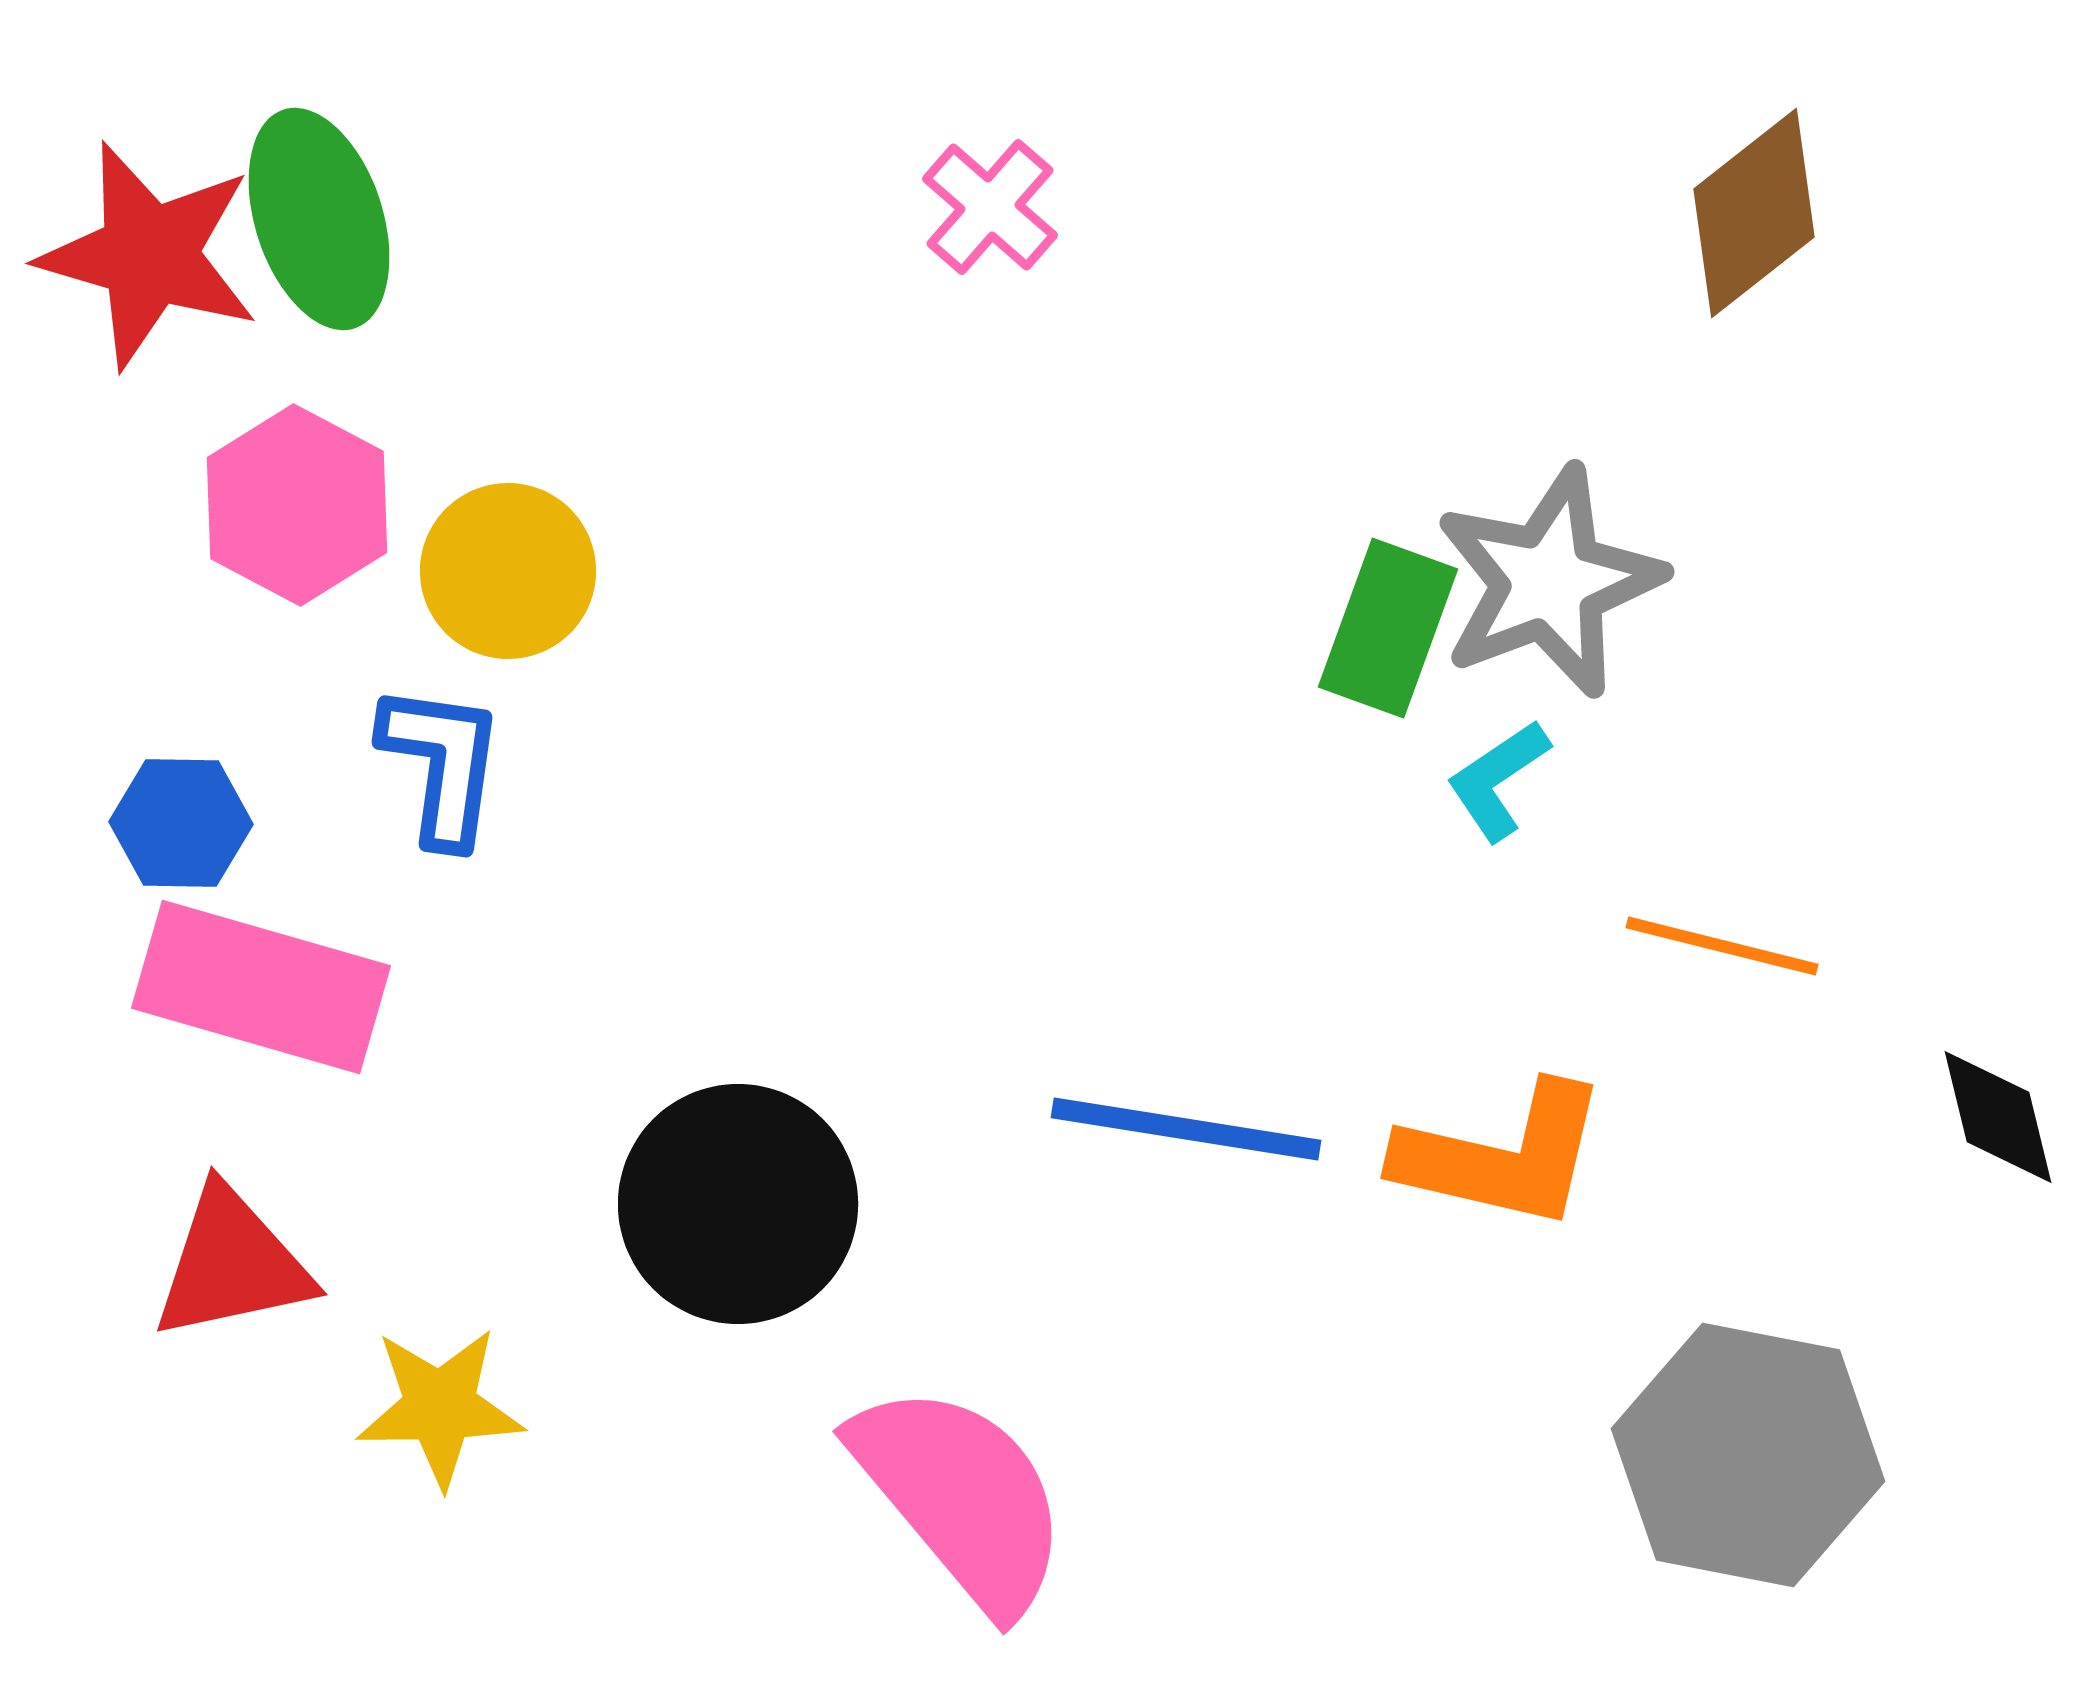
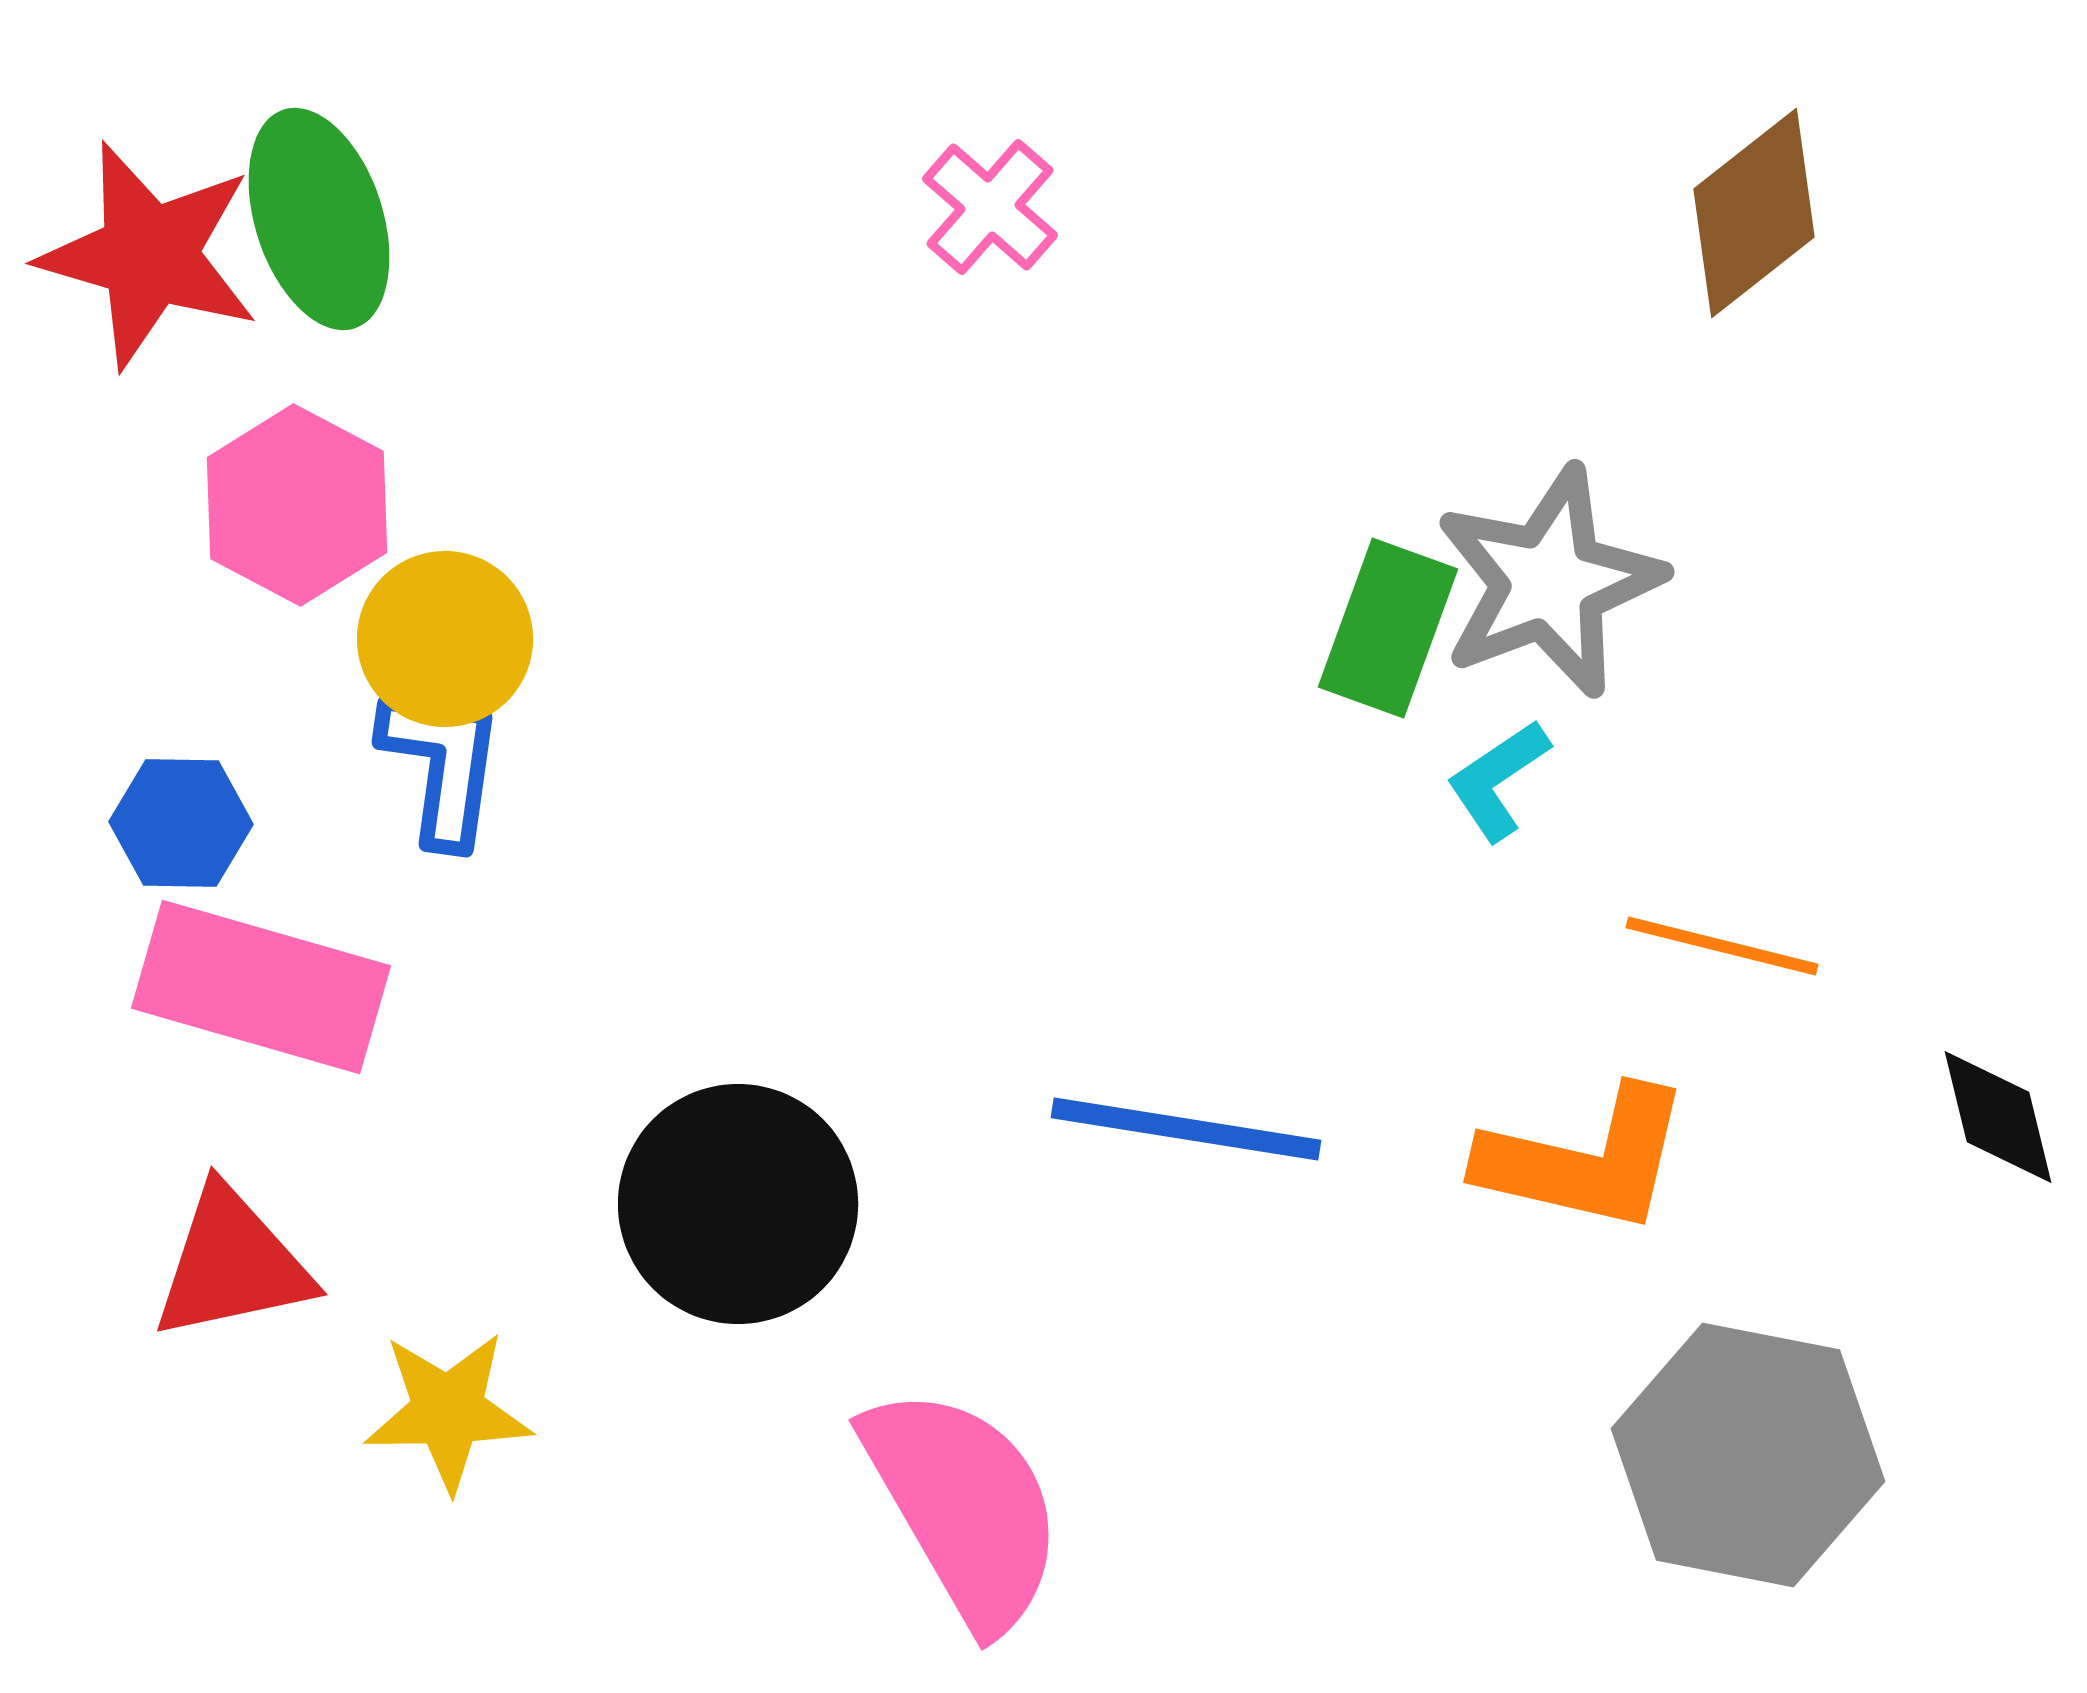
yellow circle: moved 63 px left, 68 px down
orange L-shape: moved 83 px right, 4 px down
yellow star: moved 8 px right, 4 px down
pink semicircle: moved 3 px right, 10 px down; rotated 10 degrees clockwise
